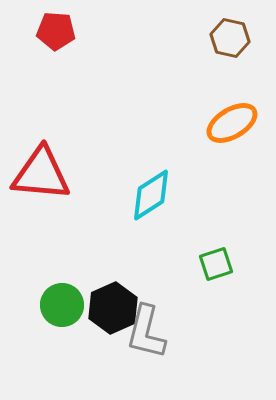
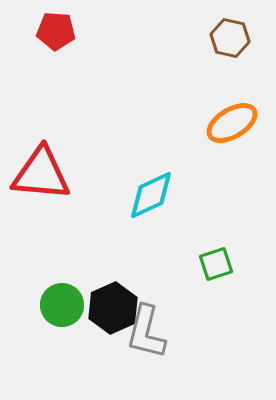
cyan diamond: rotated 8 degrees clockwise
